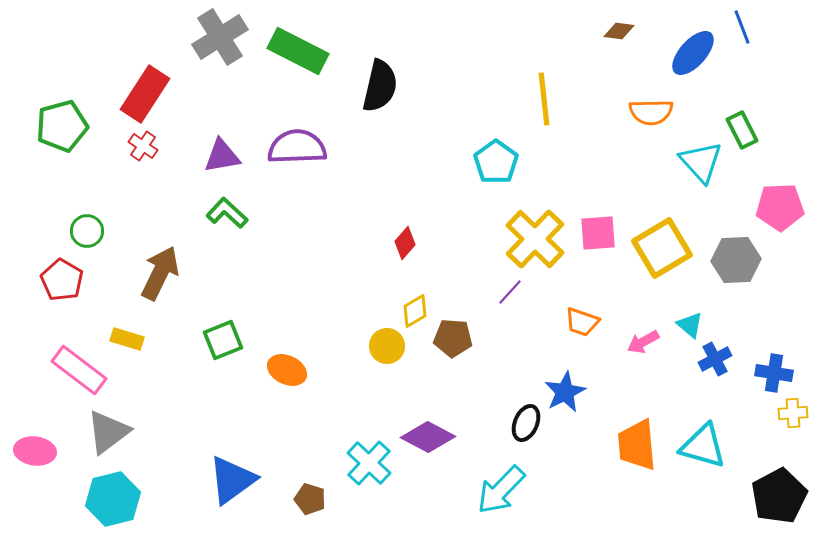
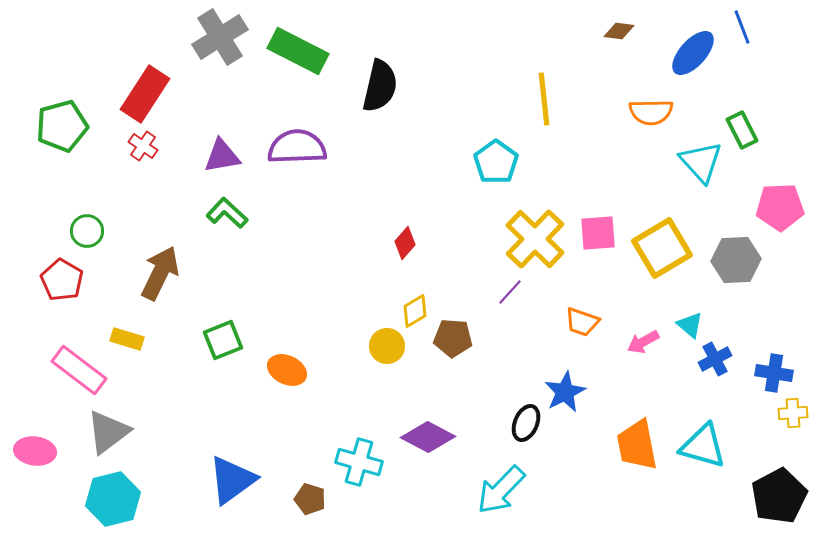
orange trapezoid at (637, 445): rotated 6 degrees counterclockwise
cyan cross at (369, 463): moved 10 px left, 1 px up; rotated 27 degrees counterclockwise
